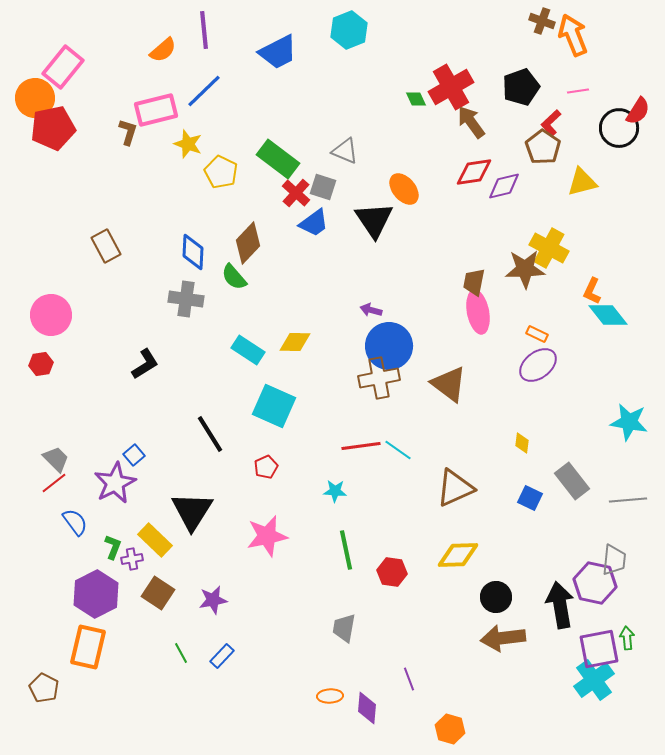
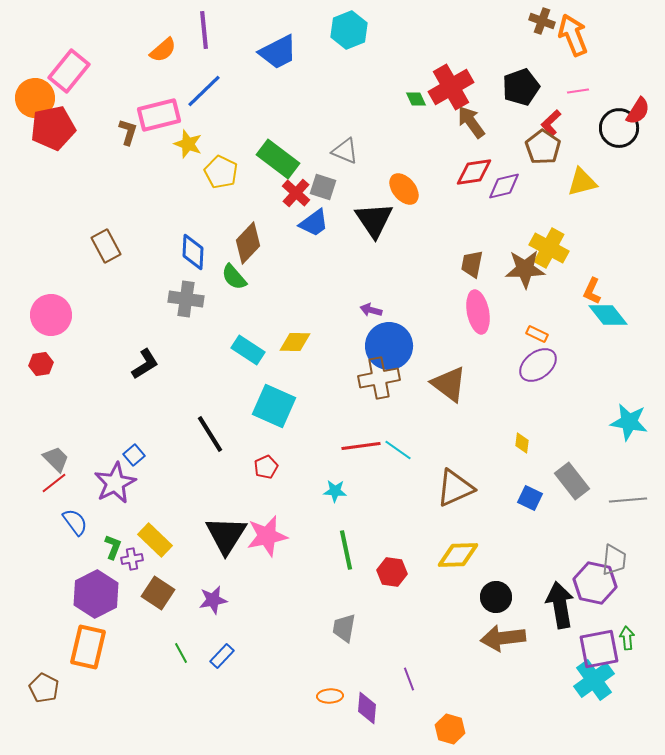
pink rectangle at (63, 67): moved 6 px right, 4 px down
pink rectangle at (156, 110): moved 3 px right, 5 px down
brown trapezoid at (474, 282): moved 2 px left, 18 px up
black triangle at (192, 511): moved 34 px right, 24 px down
